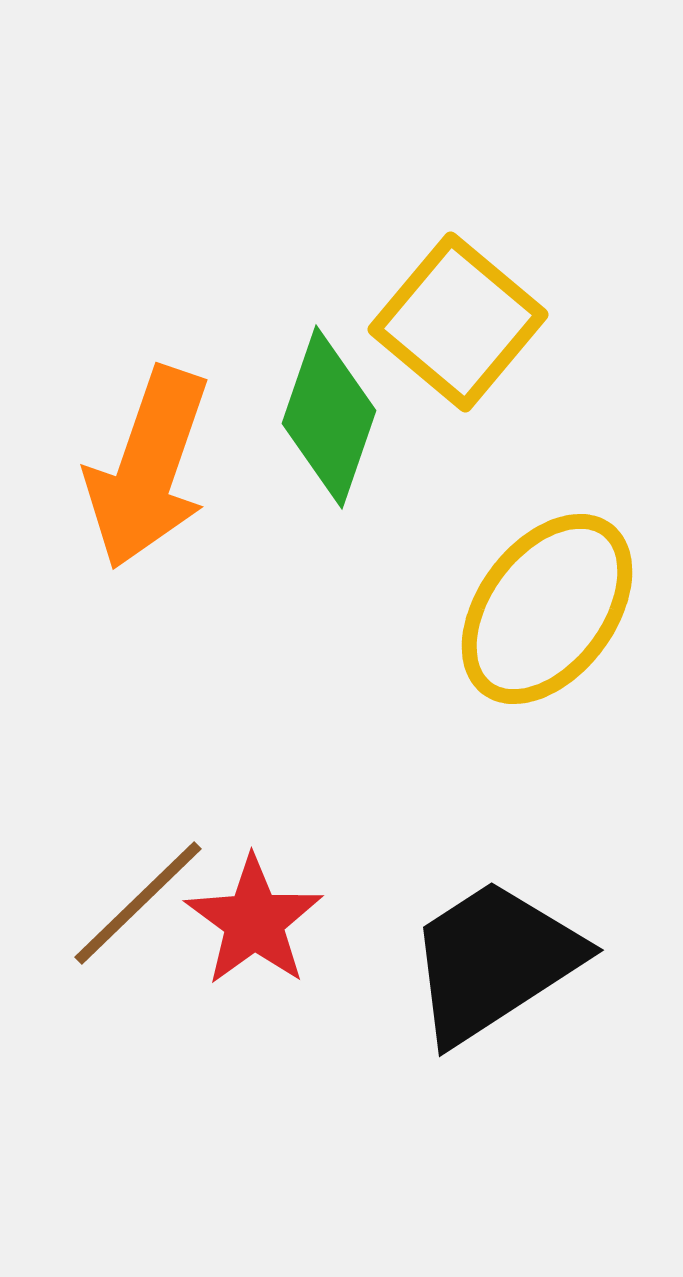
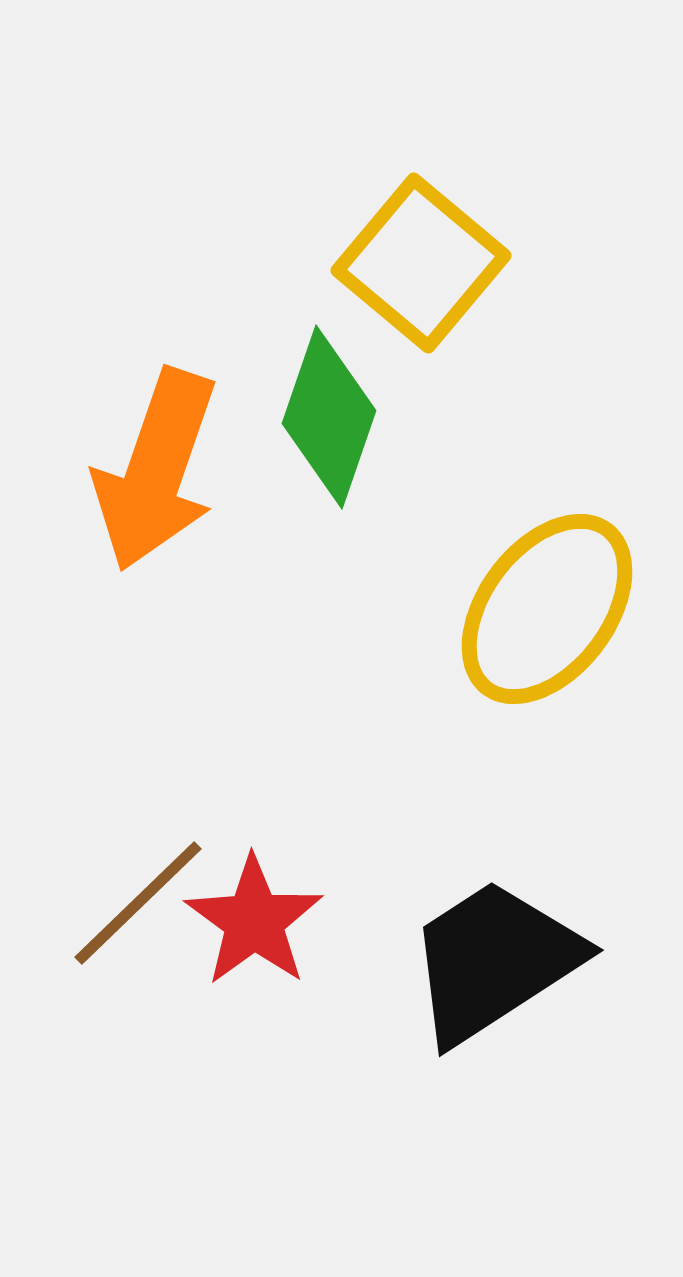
yellow square: moved 37 px left, 59 px up
orange arrow: moved 8 px right, 2 px down
